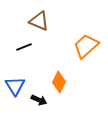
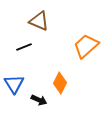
orange diamond: moved 1 px right, 1 px down
blue triangle: moved 1 px left, 2 px up
